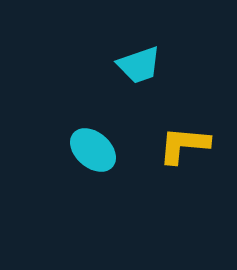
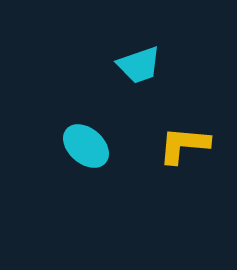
cyan ellipse: moved 7 px left, 4 px up
